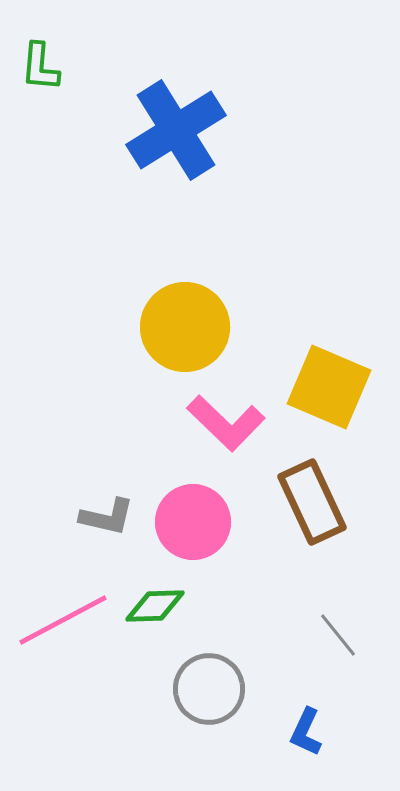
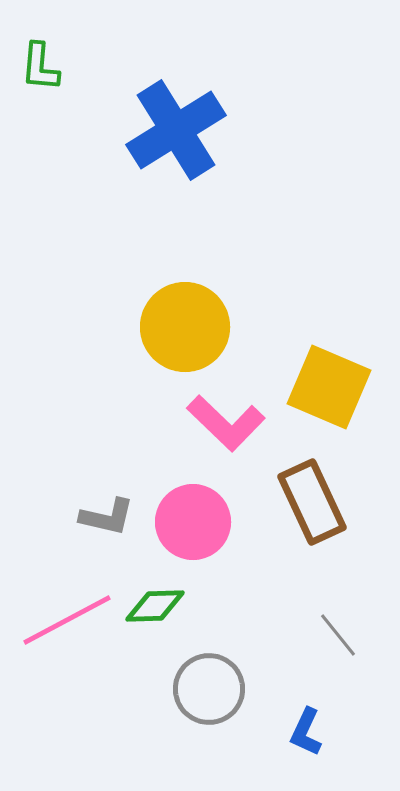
pink line: moved 4 px right
